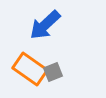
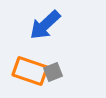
orange rectangle: moved 2 px down; rotated 16 degrees counterclockwise
